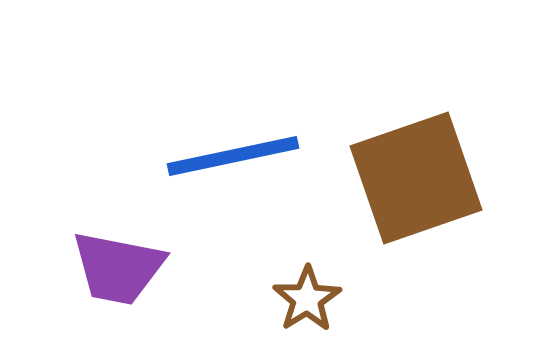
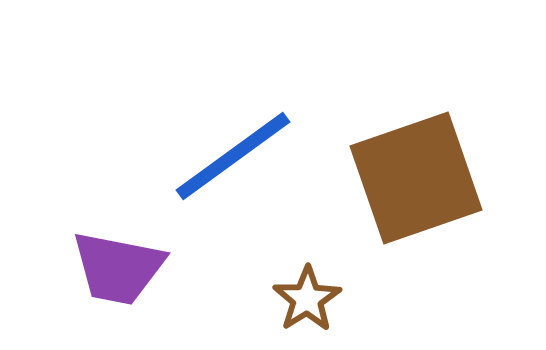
blue line: rotated 24 degrees counterclockwise
